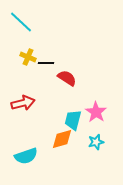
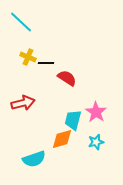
cyan semicircle: moved 8 px right, 3 px down
